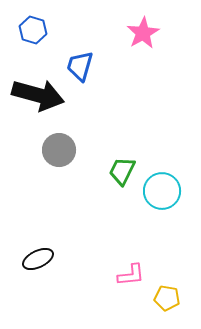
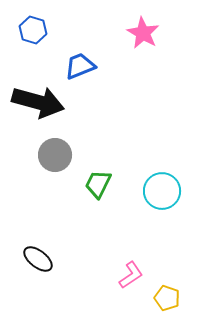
pink star: rotated 12 degrees counterclockwise
blue trapezoid: rotated 52 degrees clockwise
black arrow: moved 7 px down
gray circle: moved 4 px left, 5 px down
green trapezoid: moved 24 px left, 13 px down
black ellipse: rotated 64 degrees clockwise
pink L-shape: rotated 28 degrees counterclockwise
yellow pentagon: rotated 10 degrees clockwise
